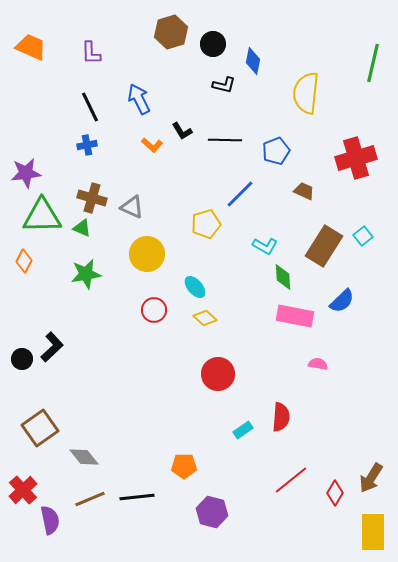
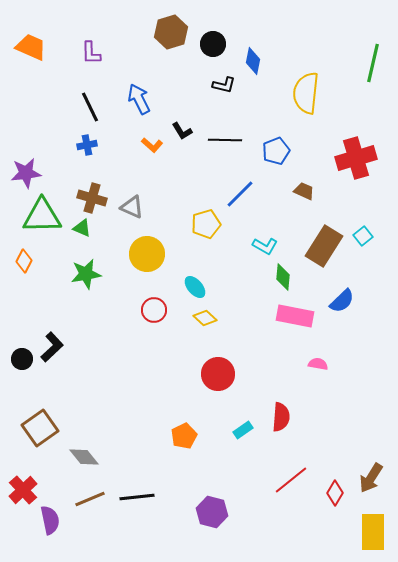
green diamond at (283, 277): rotated 8 degrees clockwise
orange pentagon at (184, 466): moved 30 px up; rotated 25 degrees counterclockwise
